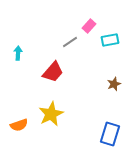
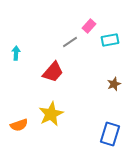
cyan arrow: moved 2 px left
